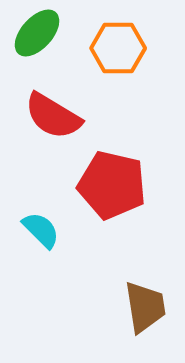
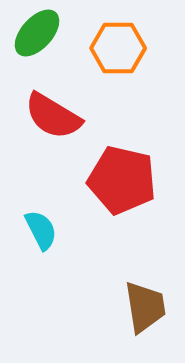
red pentagon: moved 10 px right, 5 px up
cyan semicircle: rotated 18 degrees clockwise
